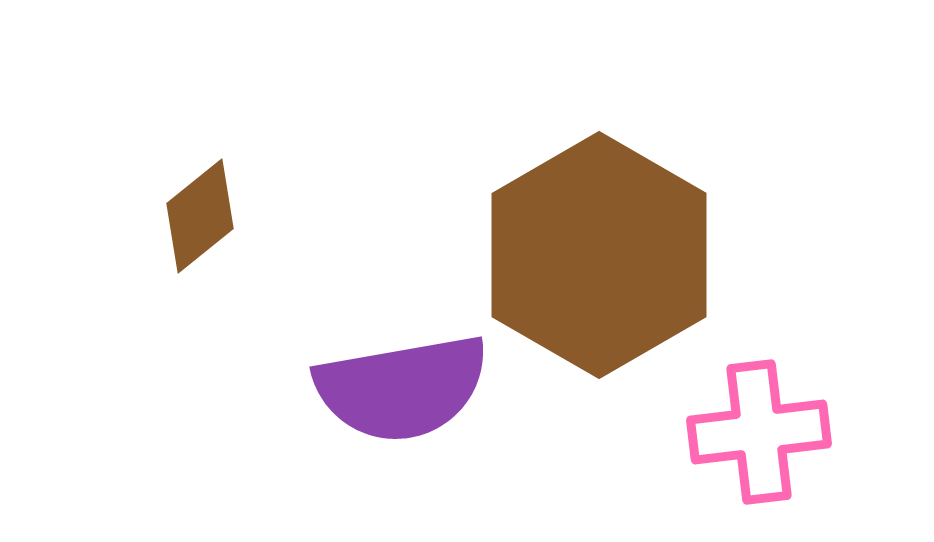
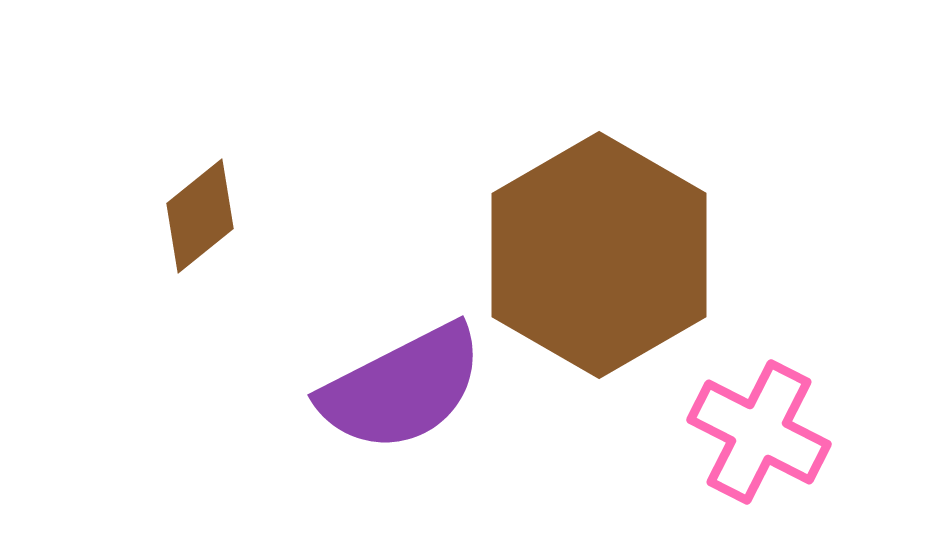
purple semicircle: rotated 17 degrees counterclockwise
pink cross: rotated 34 degrees clockwise
